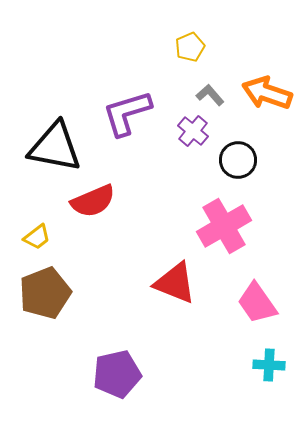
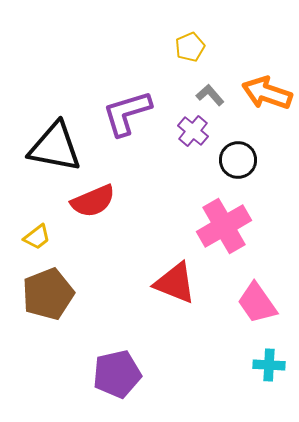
brown pentagon: moved 3 px right, 1 px down
